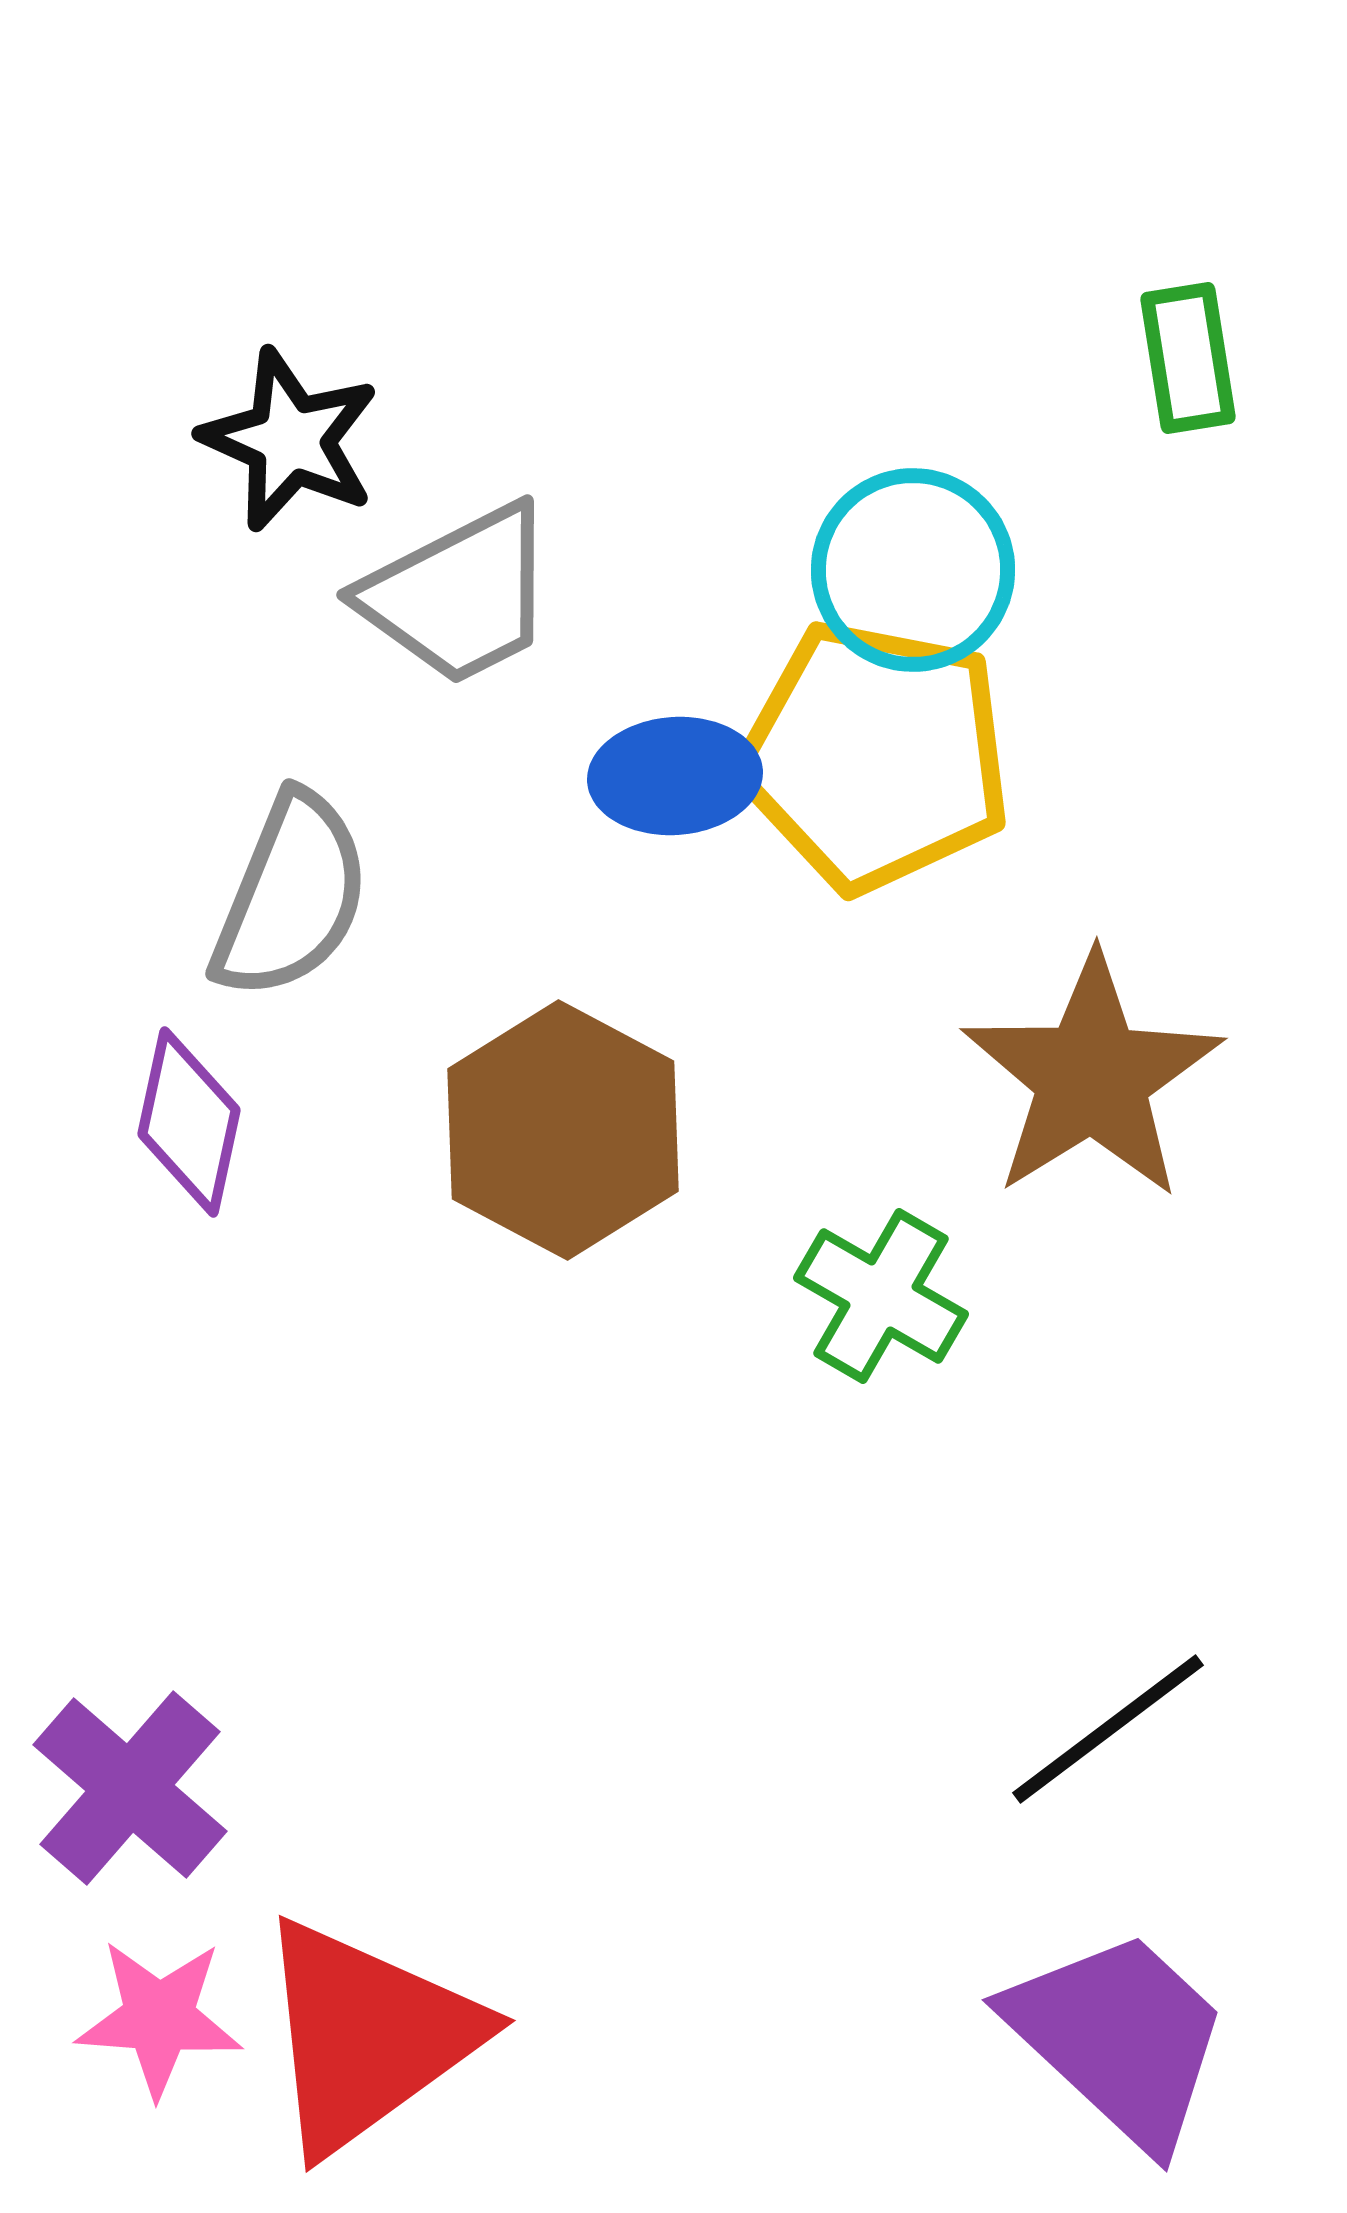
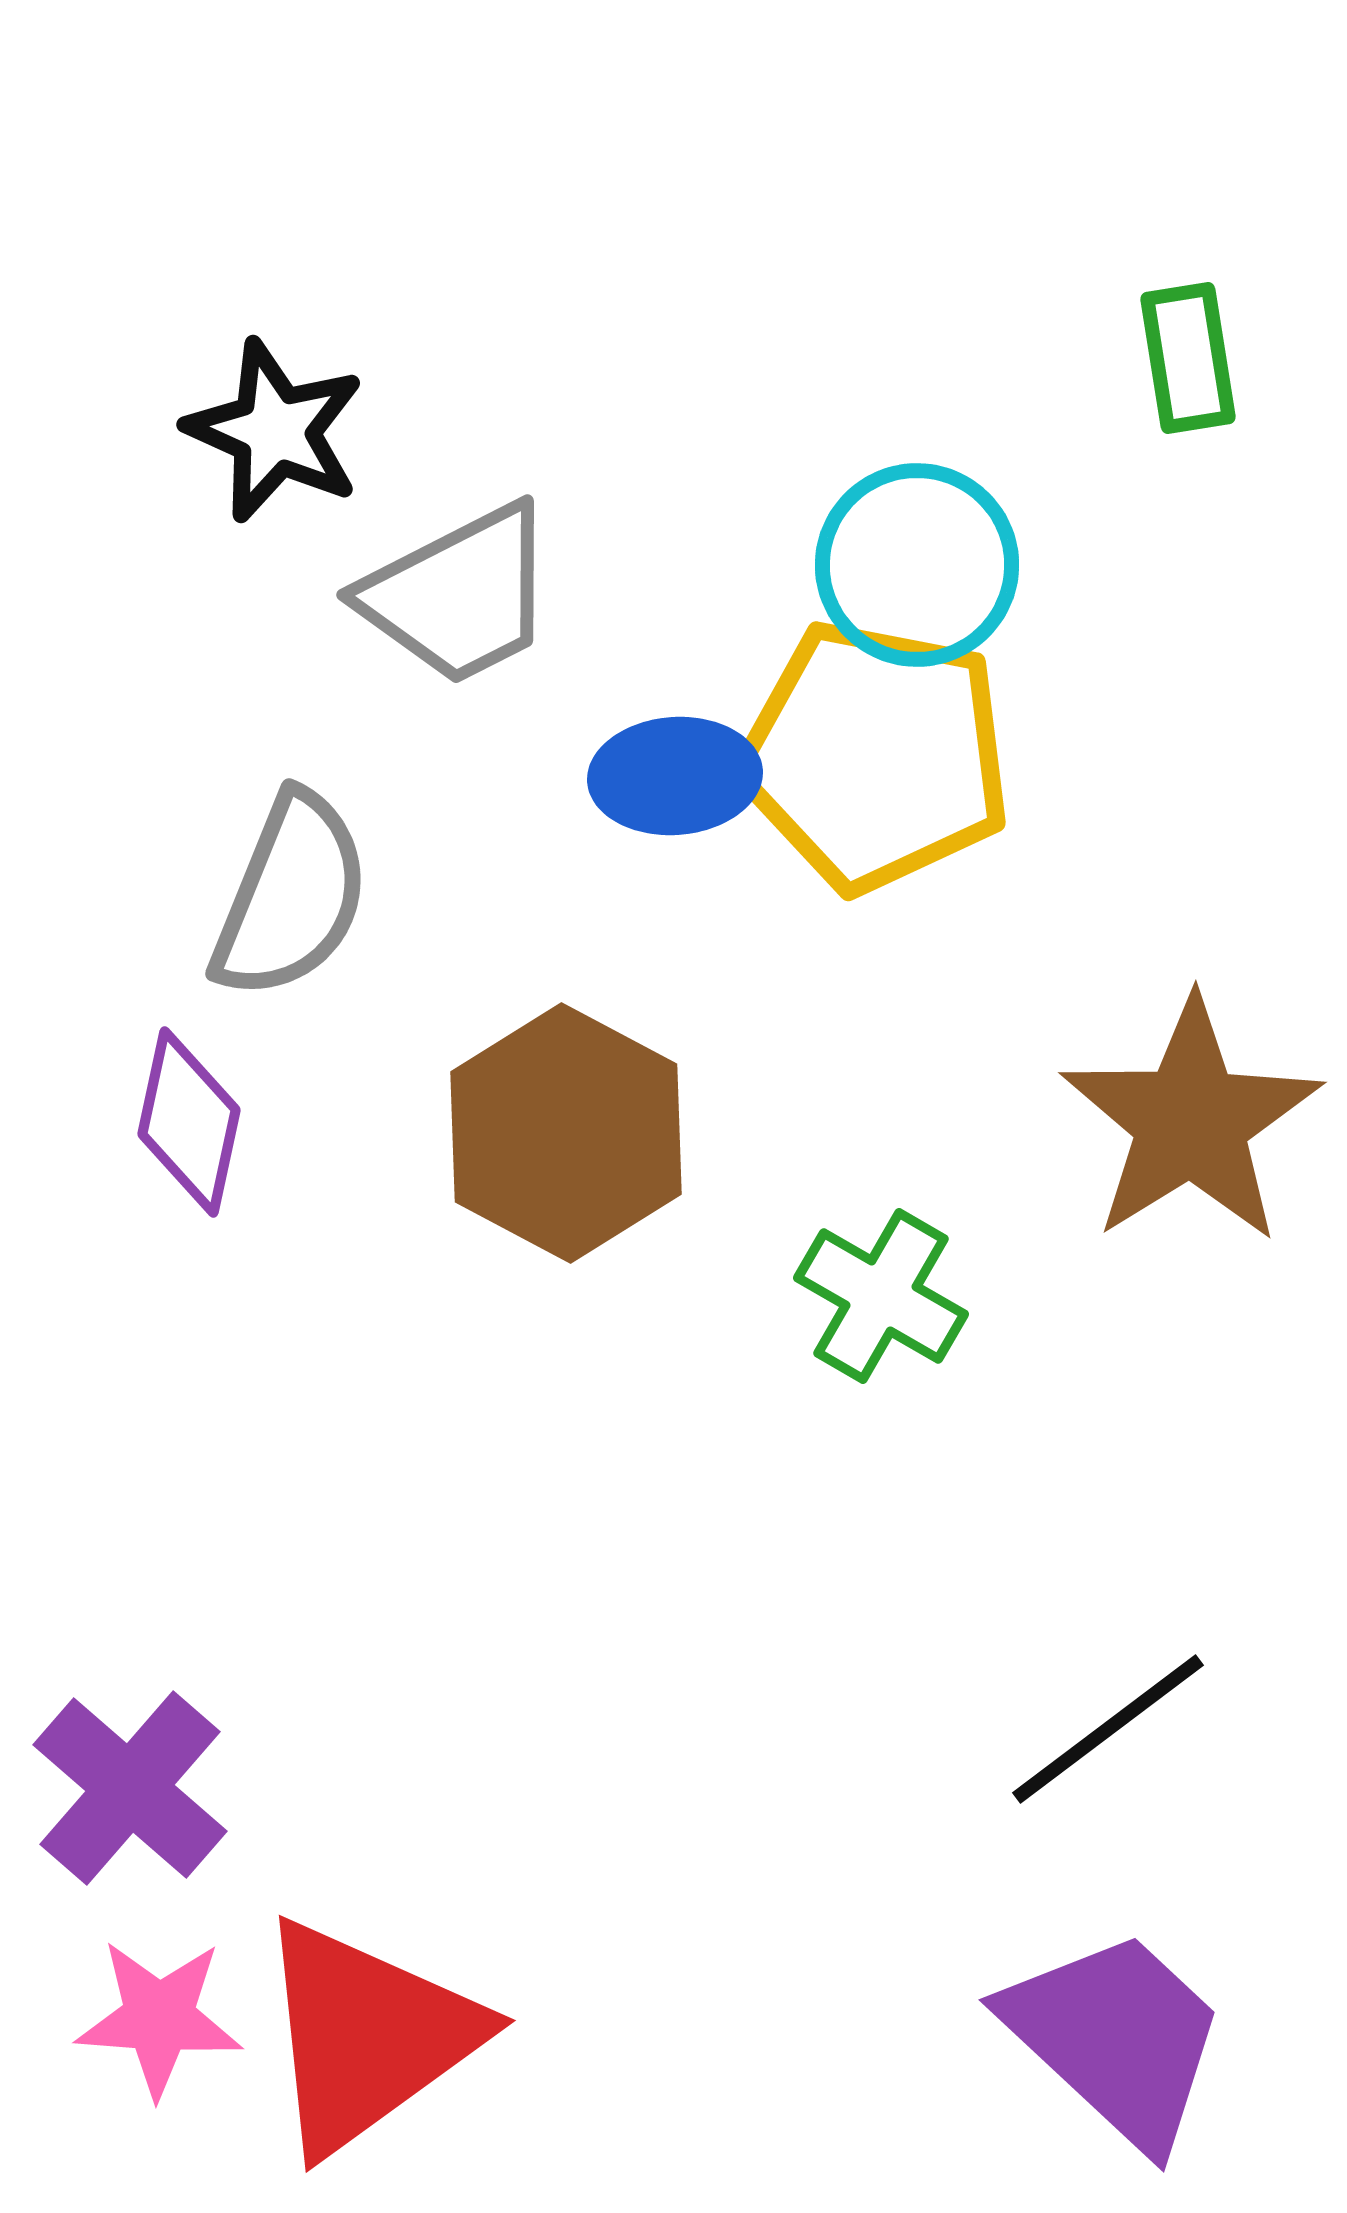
black star: moved 15 px left, 9 px up
cyan circle: moved 4 px right, 5 px up
brown star: moved 99 px right, 44 px down
brown hexagon: moved 3 px right, 3 px down
purple trapezoid: moved 3 px left
